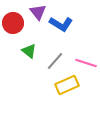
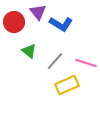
red circle: moved 1 px right, 1 px up
